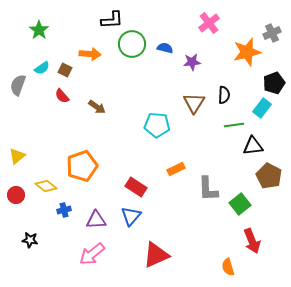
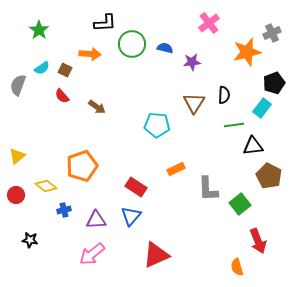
black L-shape: moved 7 px left, 3 px down
red arrow: moved 6 px right
orange semicircle: moved 9 px right
